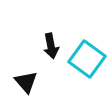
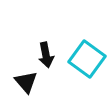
black arrow: moved 5 px left, 9 px down
